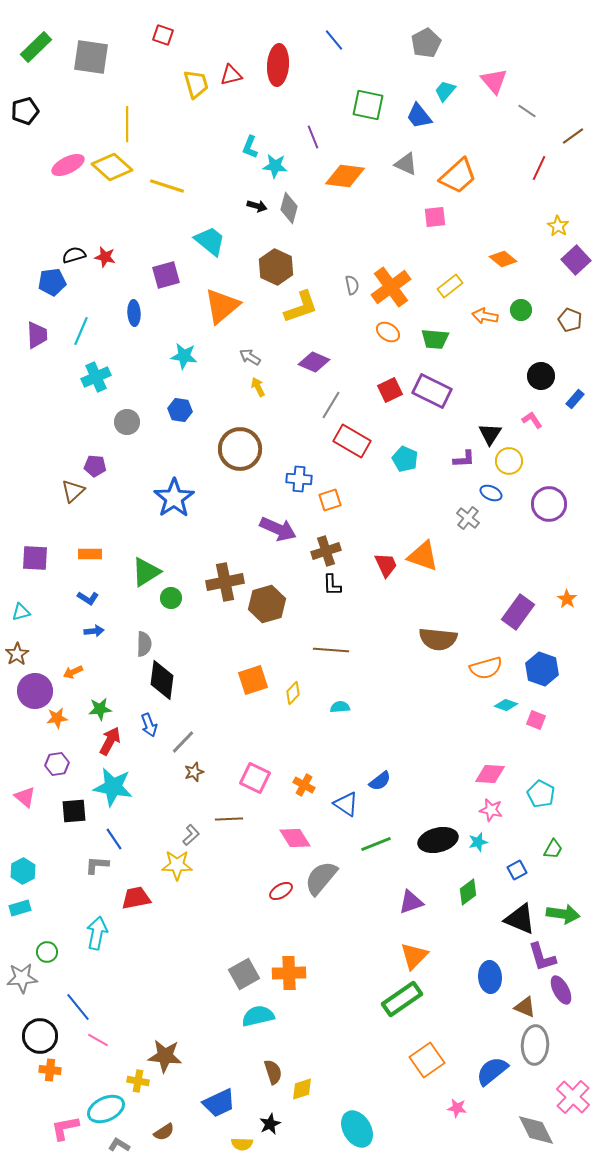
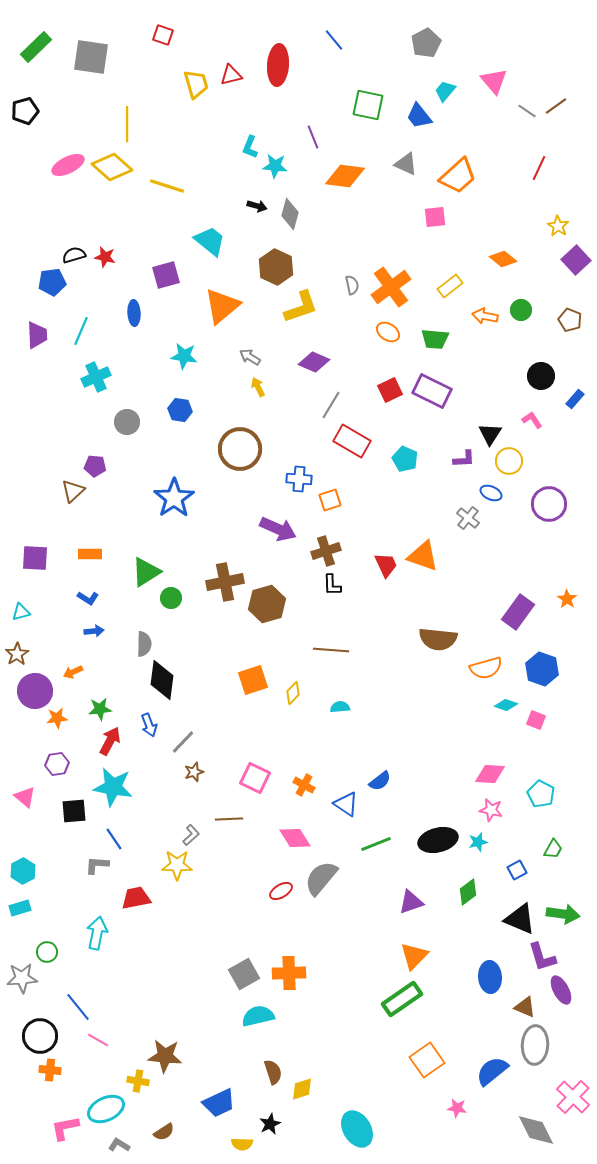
brown line at (573, 136): moved 17 px left, 30 px up
gray diamond at (289, 208): moved 1 px right, 6 px down
